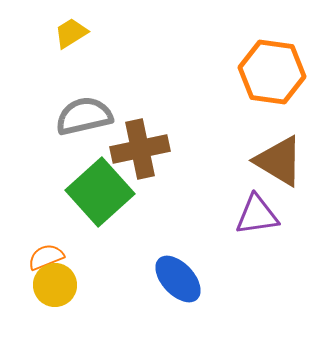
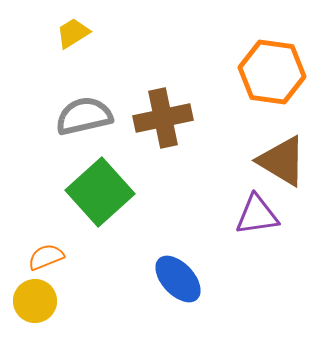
yellow trapezoid: moved 2 px right
brown cross: moved 23 px right, 31 px up
brown triangle: moved 3 px right
yellow circle: moved 20 px left, 16 px down
